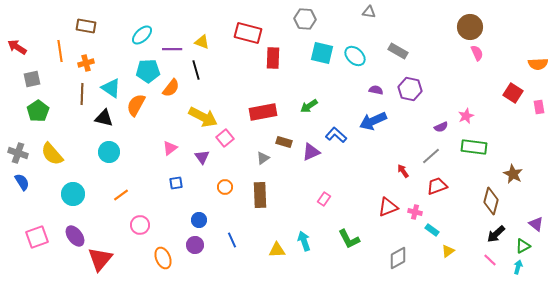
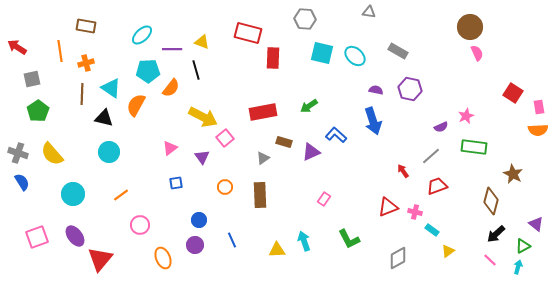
orange semicircle at (538, 64): moved 66 px down
blue arrow at (373, 121): rotated 84 degrees counterclockwise
